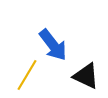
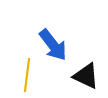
yellow line: rotated 24 degrees counterclockwise
